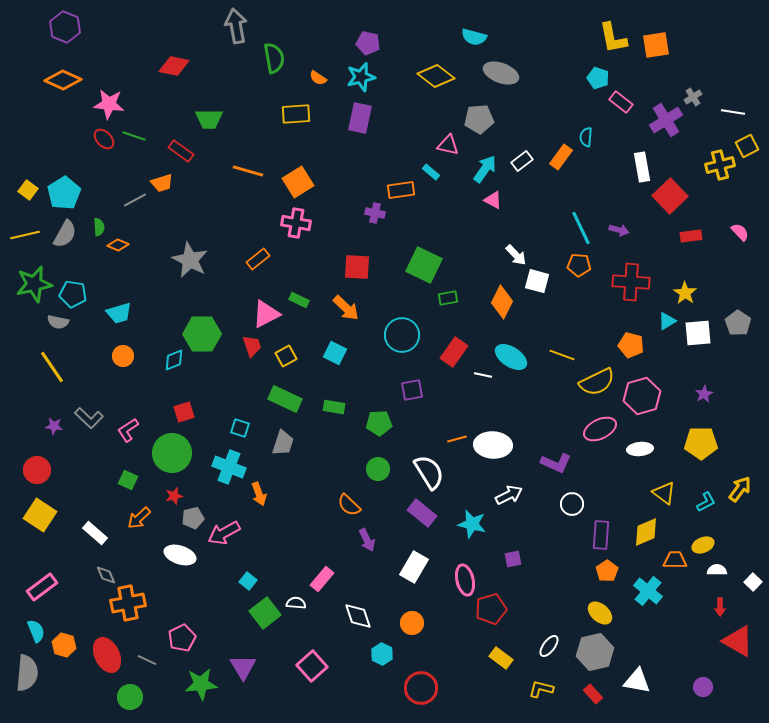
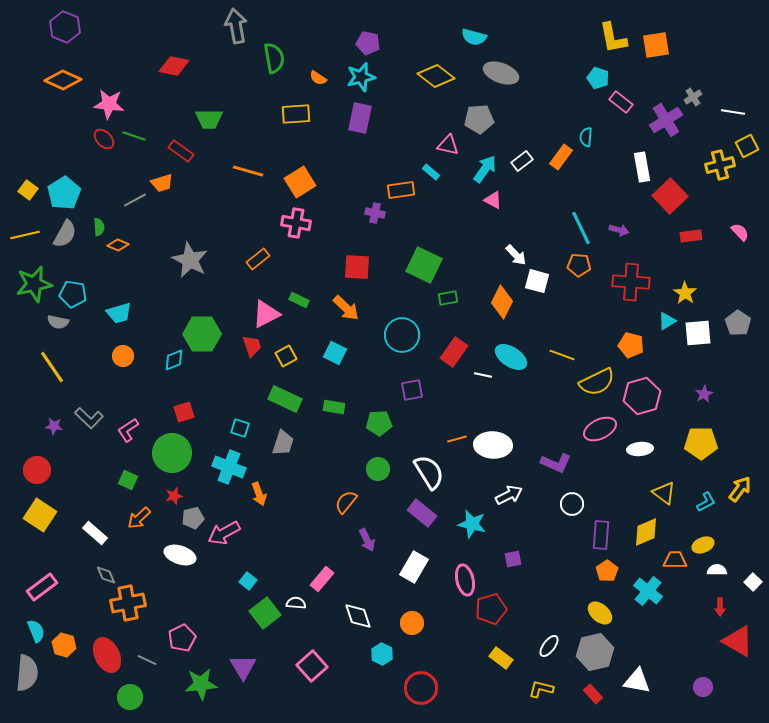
orange square at (298, 182): moved 2 px right
orange semicircle at (349, 505): moved 3 px left, 3 px up; rotated 85 degrees clockwise
